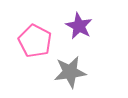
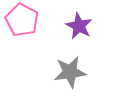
pink pentagon: moved 13 px left, 21 px up
